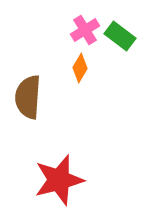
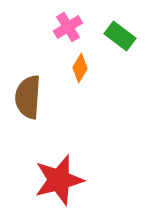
pink cross: moved 17 px left, 3 px up
